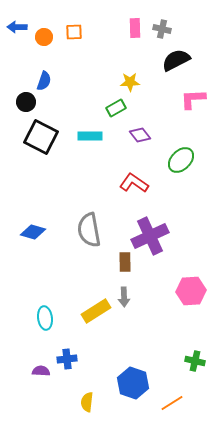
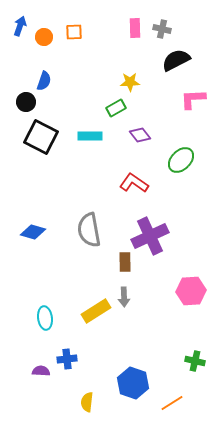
blue arrow: moved 3 px right, 1 px up; rotated 108 degrees clockwise
